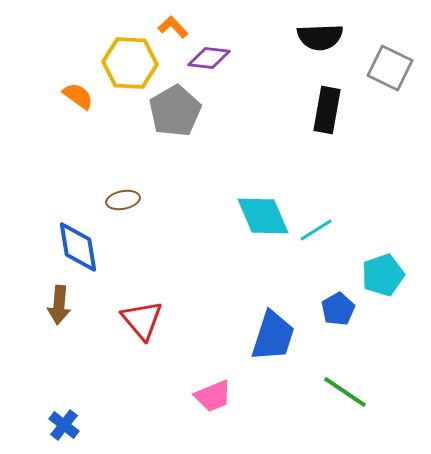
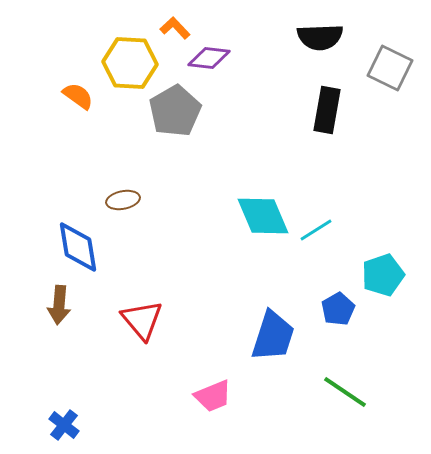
orange L-shape: moved 2 px right, 1 px down
